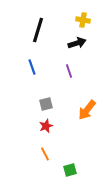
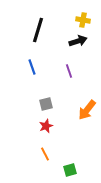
black arrow: moved 1 px right, 2 px up
